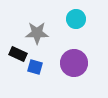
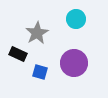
gray star: rotated 30 degrees counterclockwise
blue square: moved 5 px right, 5 px down
